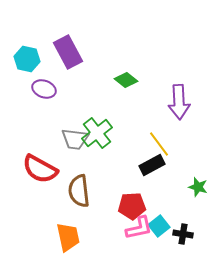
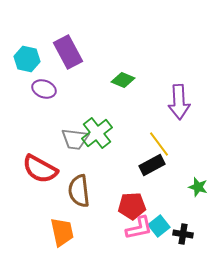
green diamond: moved 3 px left; rotated 15 degrees counterclockwise
orange trapezoid: moved 6 px left, 5 px up
